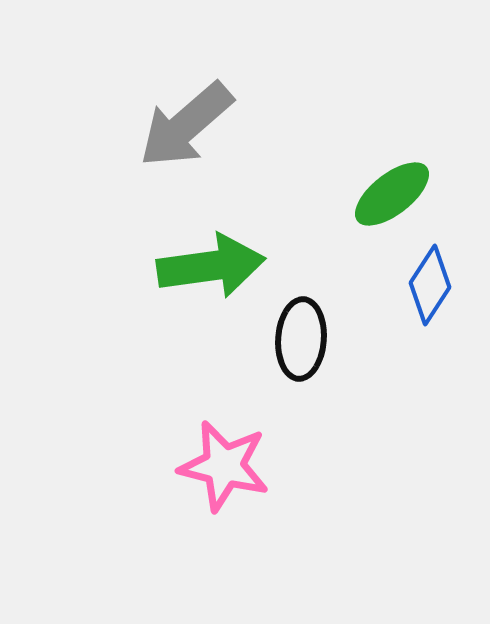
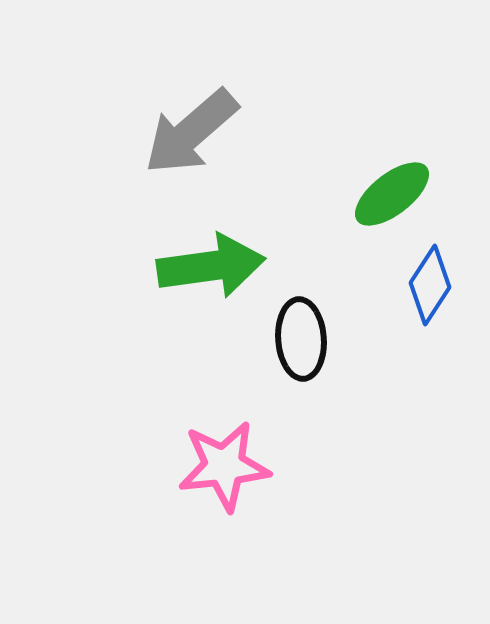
gray arrow: moved 5 px right, 7 px down
black ellipse: rotated 8 degrees counterclockwise
pink star: rotated 20 degrees counterclockwise
